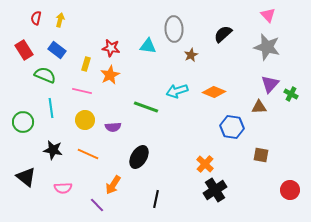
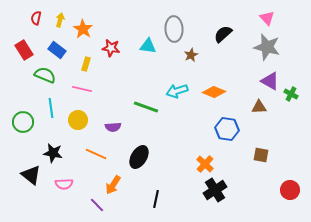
pink triangle: moved 1 px left, 3 px down
orange star: moved 27 px left, 46 px up; rotated 12 degrees counterclockwise
purple triangle: moved 3 px up; rotated 42 degrees counterclockwise
pink line: moved 2 px up
yellow circle: moved 7 px left
blue hexagon: moved 5 px left, 2 px down
black star: moved 3 px down
orange line: moved 8 px right
black triangle: moved 5 px right, 2 px up
pink semicircle: moved 1 px right, 4 px up
